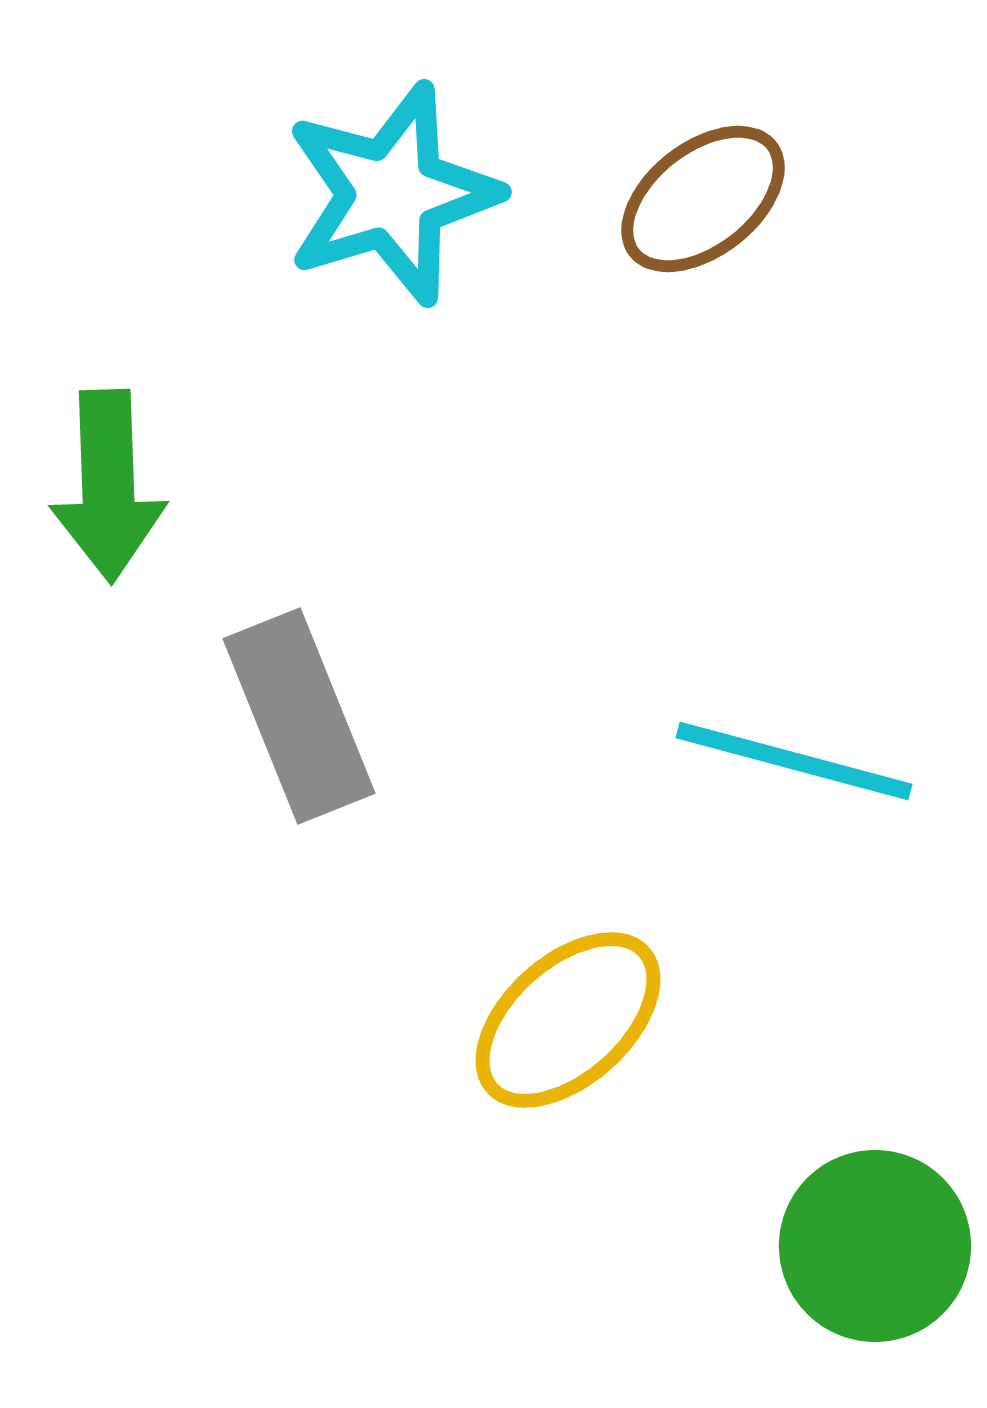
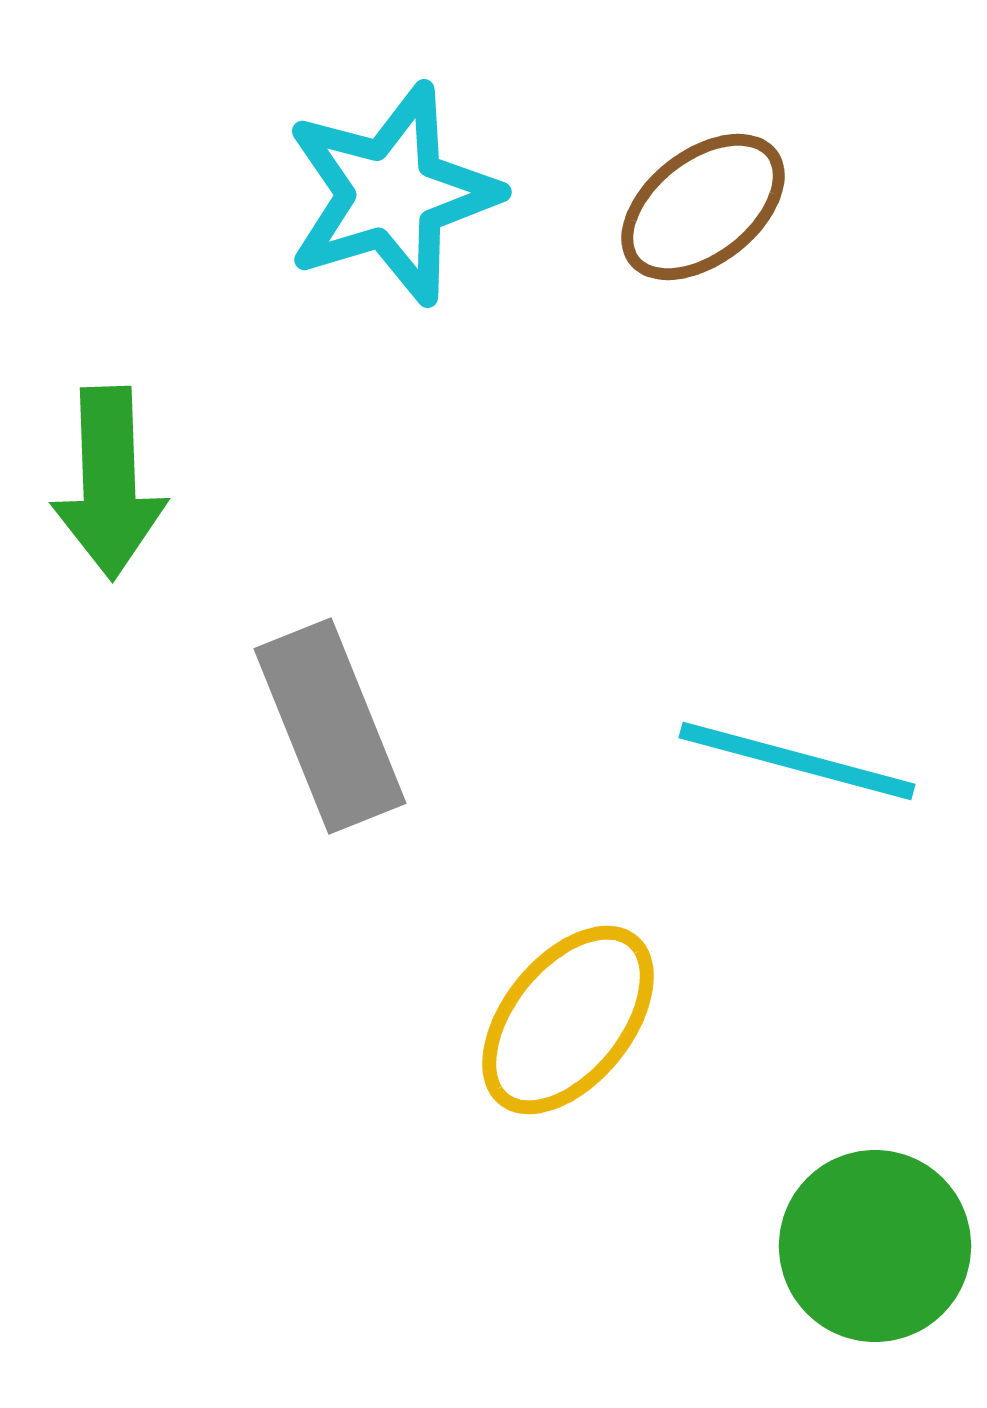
brown ellipse: moved 8 px down
green arrow: moved 1 px right, 3 px up
gray rectangle: moved 31 px right, 10 px down
cyan line: moved 3 px right
yellow ellipse: rotated 9 degrees counterclockwise
